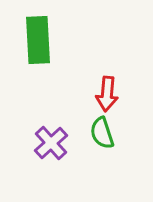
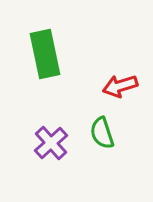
green rectangle: moved 7 px right, 14 px down; rotated 9 degrees counterclockwise
red arrow: moved 13 px right, 8 px up; rotated 68 degrees clockwise
